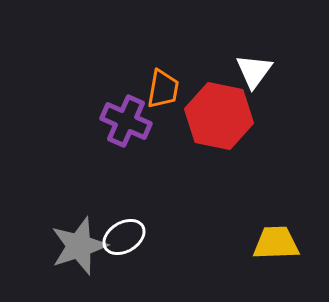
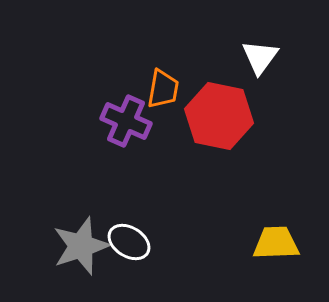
white triangle: moved 6 px right, 14 px up
white ellipse: moved 5 px right, 5 px down; rotated 63 degrees clockwise
gray star: moved 2 px right
